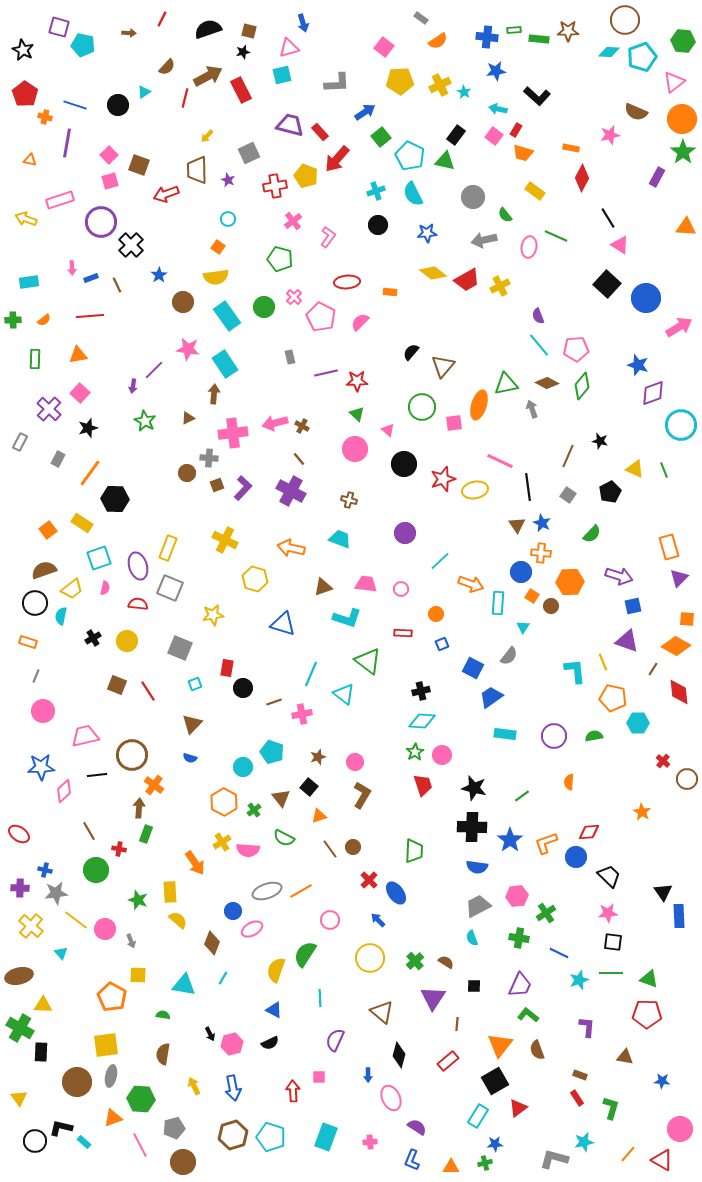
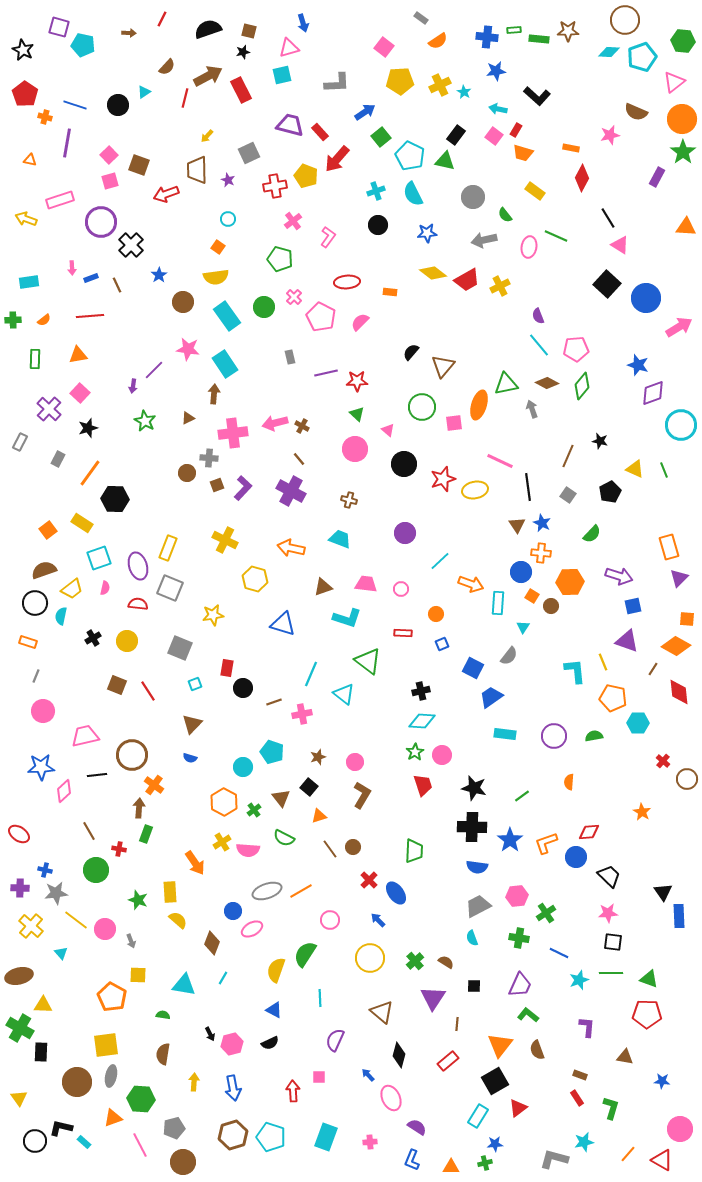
blue arrow at (368, 1075): rotated 136 degrees clockwise
yellow arrow at (194, 1086): moved 4 px up; rotated 30 degrees clockwise
